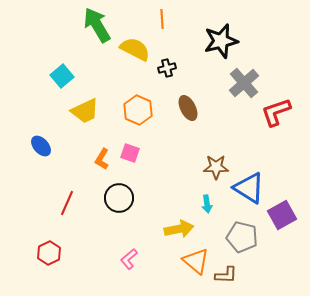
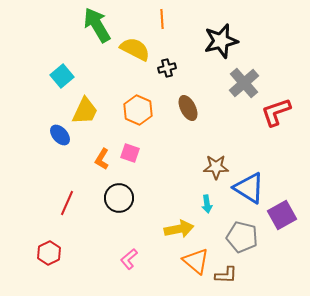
yellow trapezoid: rotated 40 degrees counterclockwise
blue ellipse: moved 19 px right, 11 px up
